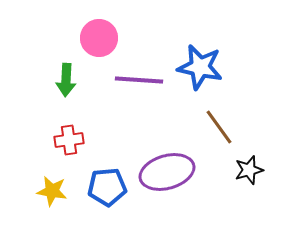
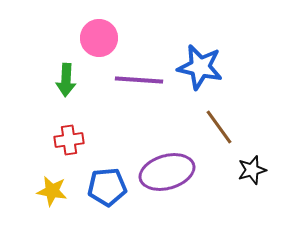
black star: moved 3 px right
